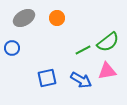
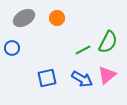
green semicircle: rotated 25 degrees counterclockwise
pink triangle: moved 4 px down; rotated 30 degrees counterclockwise
blue arrow: moved 1 px right, 1 px up
